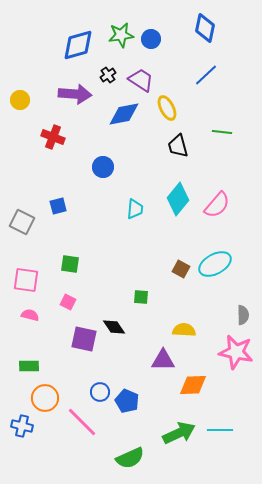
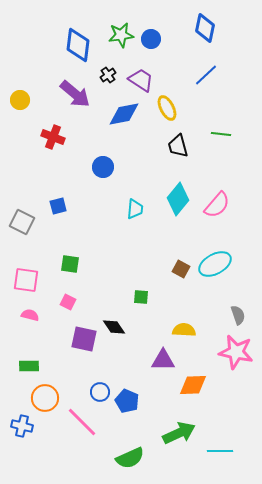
blue diamond at (78, 45): rotated 68 degrees counterclockwise
purple arrow at (75, 94): rotated 36 degrees clockwise
green line at (222, 132): moved 1 px left, 2 px down
gray semicircle at (243, 315): moved 5 px left; rotated 18 degrees counterclockwise
cyan line at (220, 430): moved 21 px down
